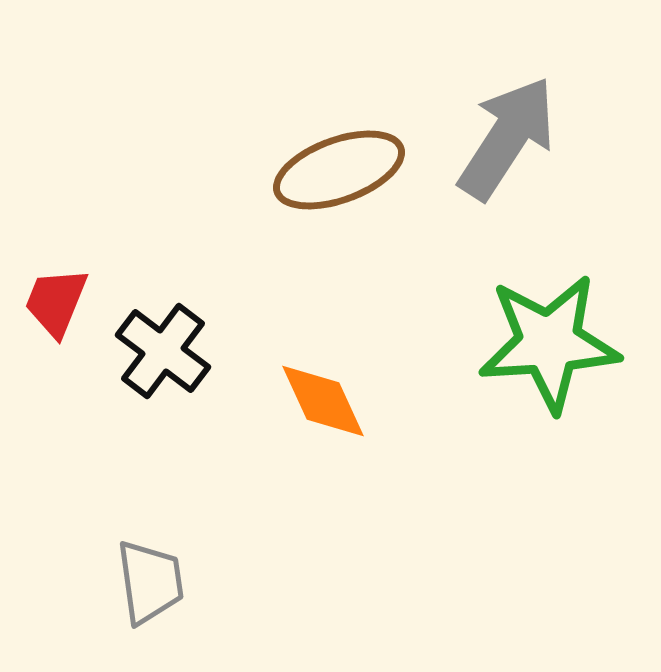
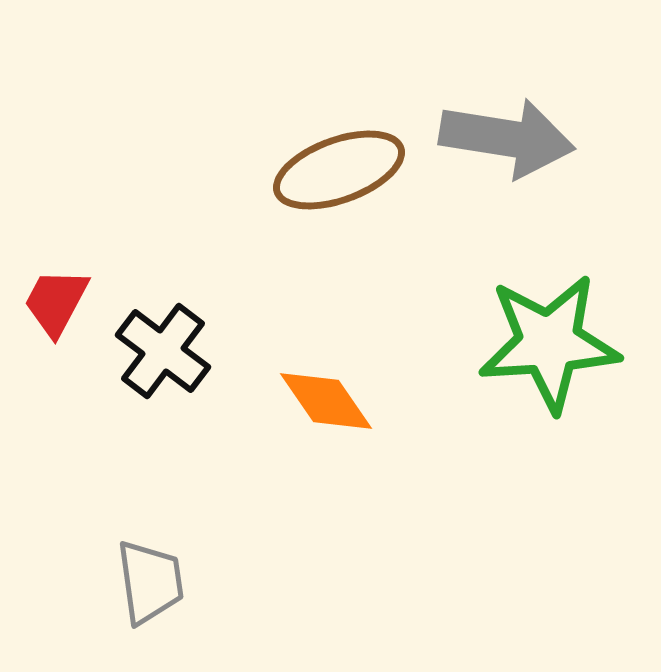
gray arrow: rotated 66 degrees clockwise
red trapezoid: rotated 6 degrees clockwise
orange diamond: moved 3 px right; rotated 10 degrees counterclockwise
